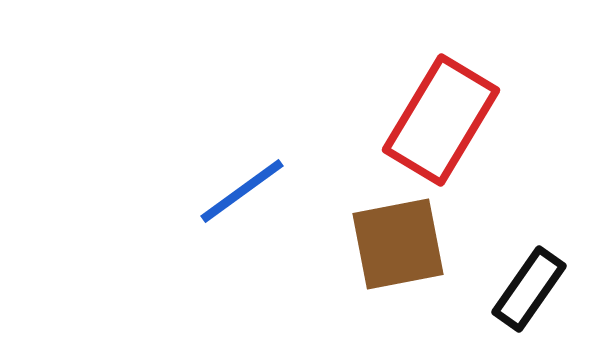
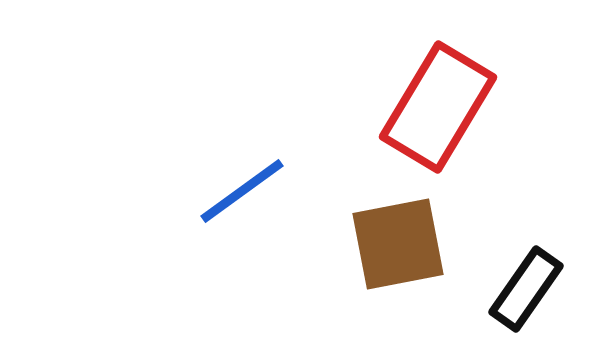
red rectangle: moved 3 px left, 13 px up
black rectangle: moved 3 px left
